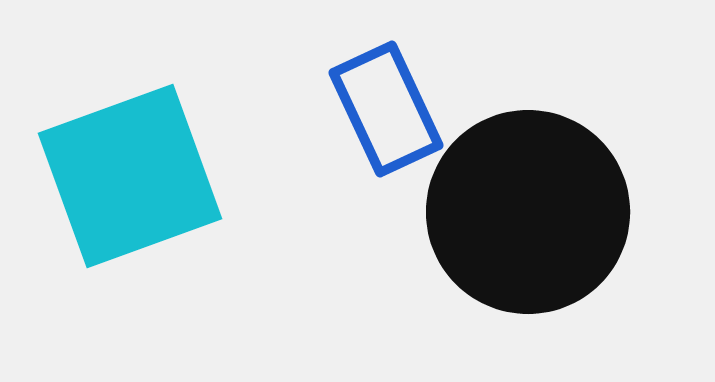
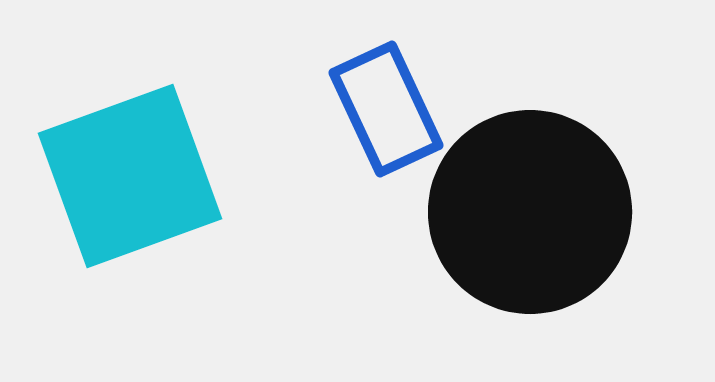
black circle: moved 2 px right
